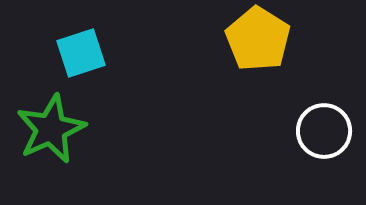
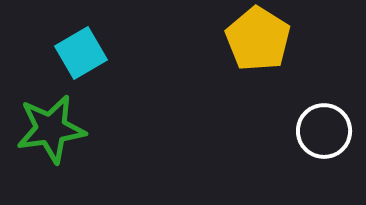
cyan square: rotated 12 degrees counterclockwise
green star: rotated 16 degrees clockwise
